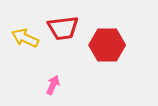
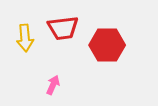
yellow arrow: rotated 120 degrees counterclockwise
